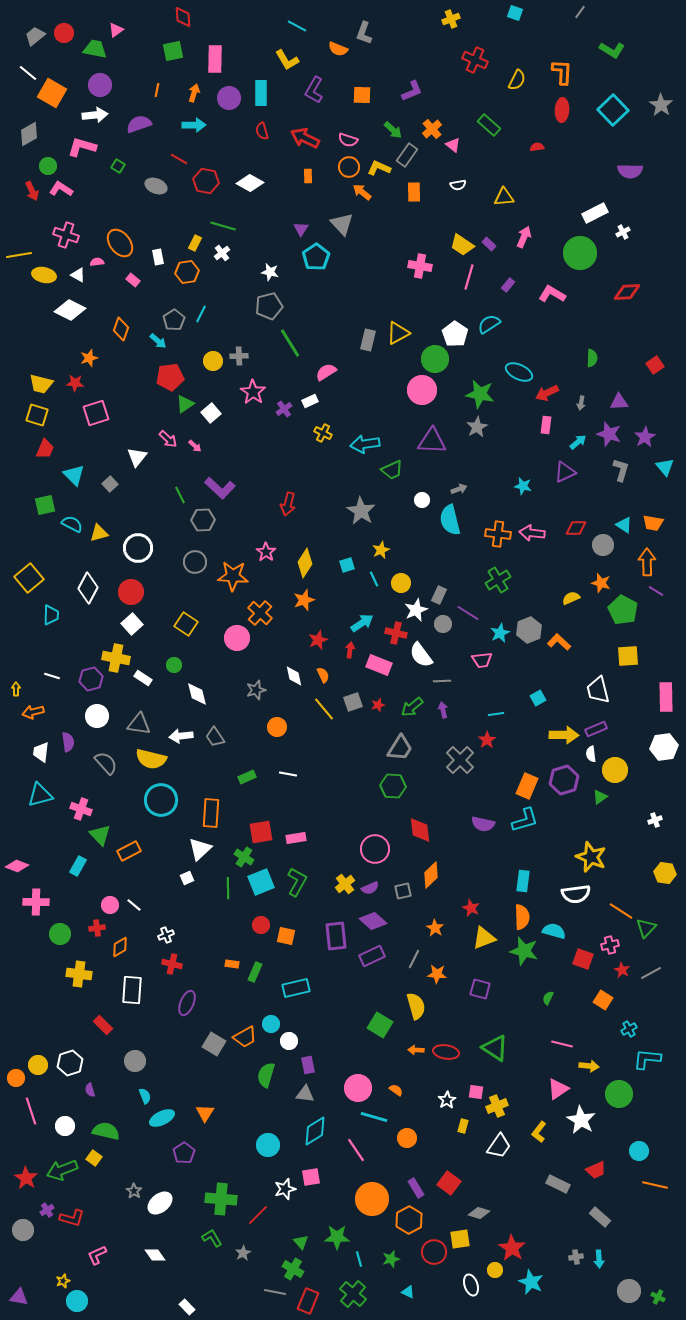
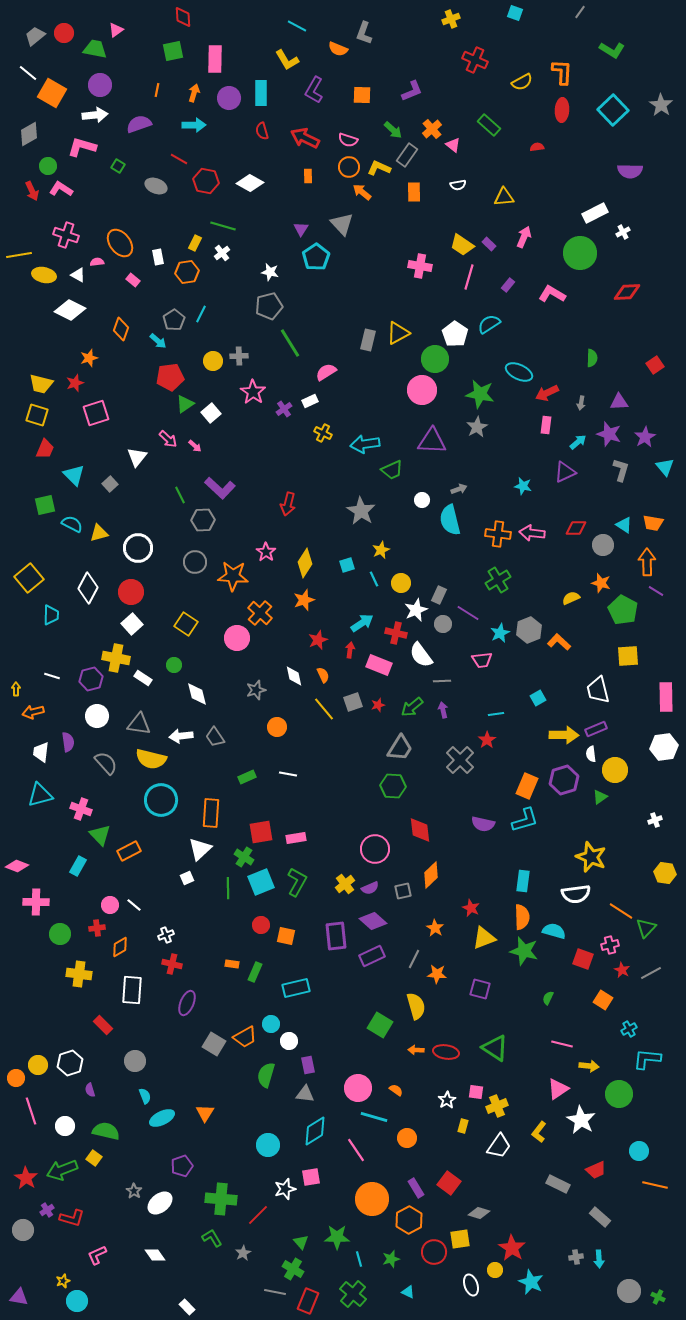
yellow semicircle at (517, 80): moved 5 px right, 2 px down; rotated 35 degrees clockwise
red star at (75, 383): rotated 24 degrees counterclockwise
purple pentagon at (184, 1153): moved 2 px left, 13 px down; rotated 15 degrees clockwise
